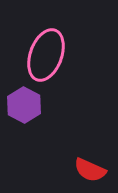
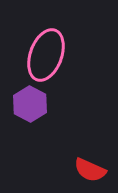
purple hexagon: moved 6 px right, 1 px up
